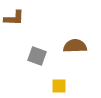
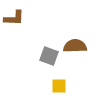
gray square: moved 12 px right
